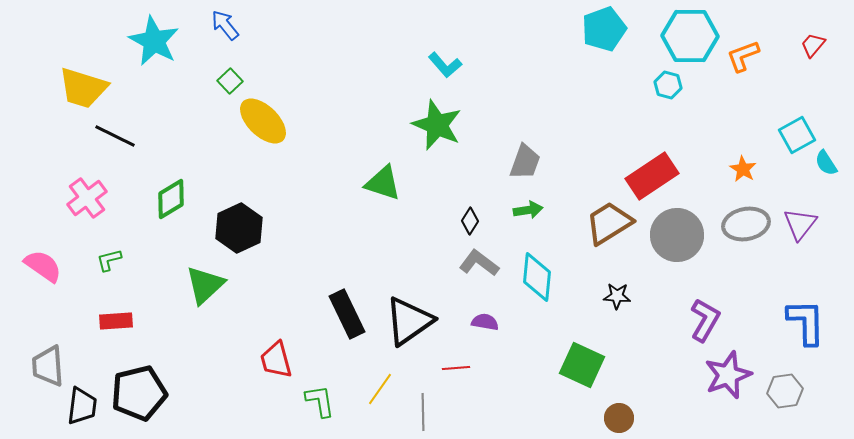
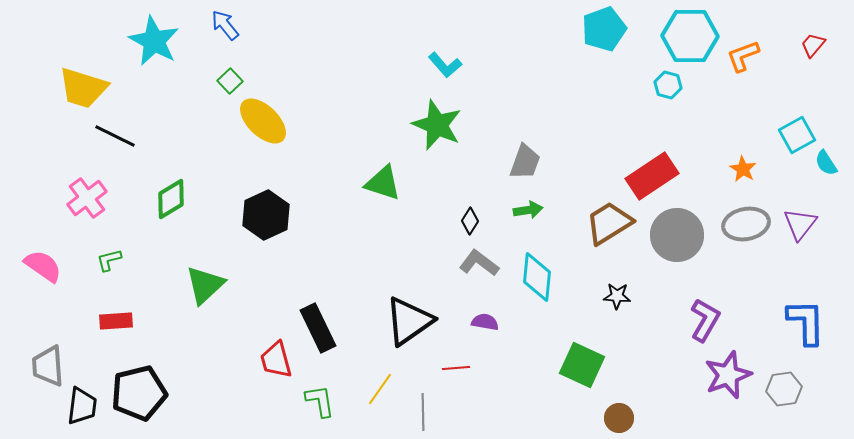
black hexagon at (239, 228): moved 27 px right, 13 px up
black rectangle at (347, 314): moved 29 px left, 14 px down
gray hexagon at (785, 391): moved 1 px left, 2 px up
